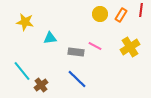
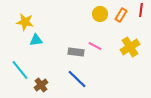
cyan triangle: moved 14 px left, 2 px down
cyan line: moved 2 px left, 1 px up
